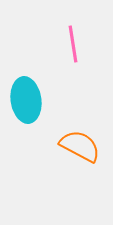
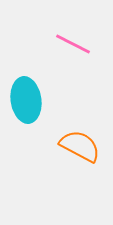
pink line: rotated 54 degrees counterclockwise
